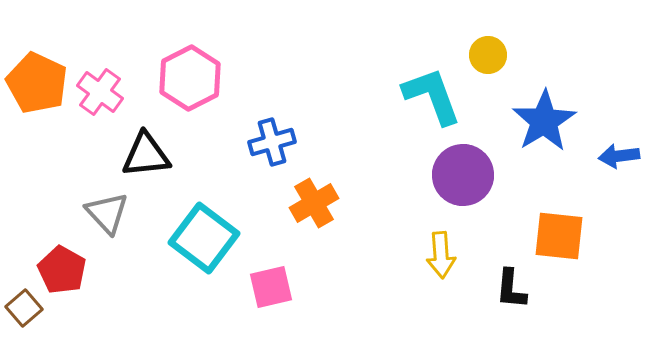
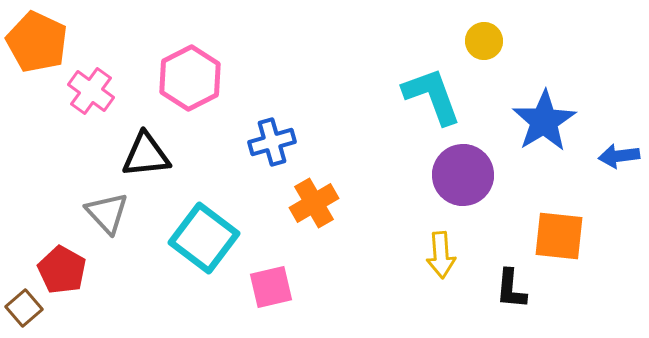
yellow circle: moved 4 px left, 14 px up
orange pentagon: moved 41 px up
pink cross: moved 9 px left, 1 px up
